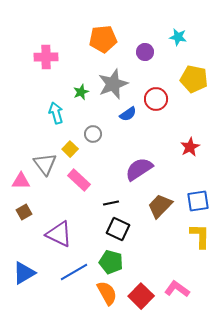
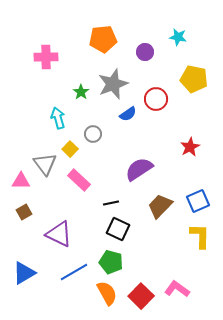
green star: rotated 14 degrees counterclockwise
cyan arrow: moved 2 px right, 5 px down
blue square: rotated 15 degrees counterclockwise
